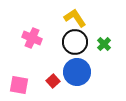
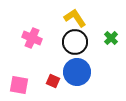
green cross: moved 7 px right, 6 px up
red square: rotated 24 degrees counterclockwise
